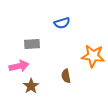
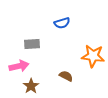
brown semicircle: rotated 128 degrees clockwise
